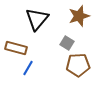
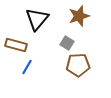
brown rectangle: moved 3 px up
blue line: moved 1 px left, 1 px up
